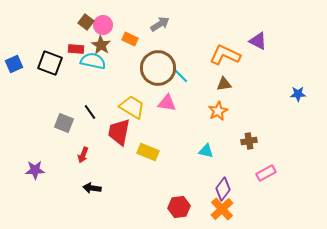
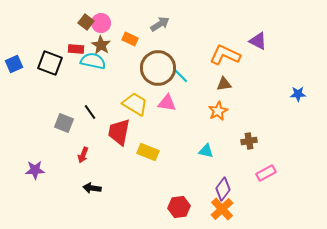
pink circle: moved 2 px left, 2 px up
yellow trapezoid: moved 3 px right, 3 px up
